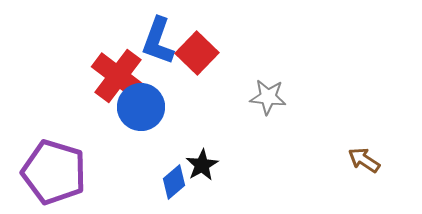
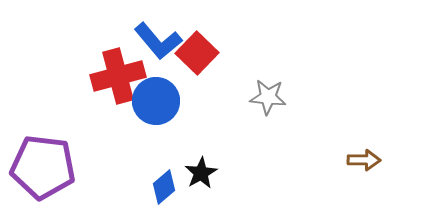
blue L-shape: rotated 60 degrees counterclockwise
red cross: rotated 38 degrees clockwise
blue circle: moved 15 px right, 6 px up
brown arrow: rotated 148 degrees clockwise
black star: moved 1 px left, 8 px down
purple pentagon: moved 11 px left, 5 px up; rotated 10 degrees counterclockwise
blue diamond: moved 10 px left, 5 px down
